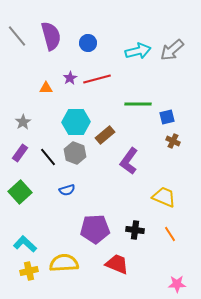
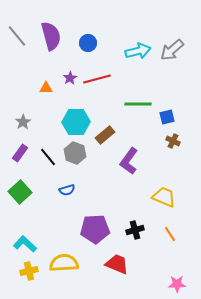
black cross: rotated 24 degrees counterclockwise
